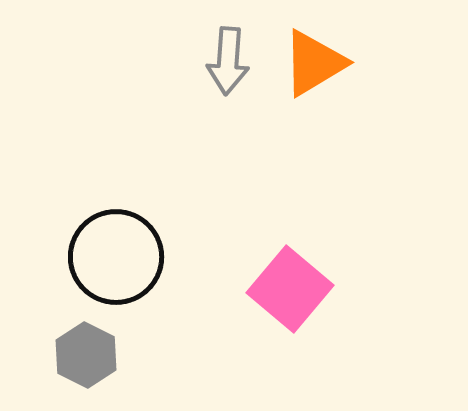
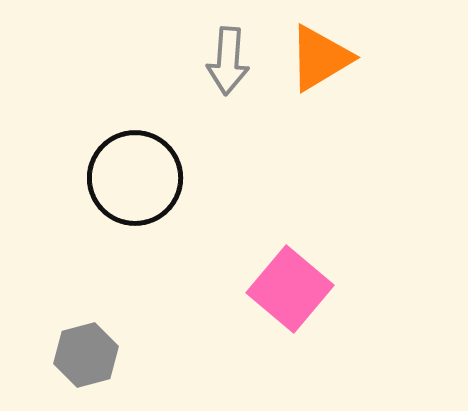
orange triangle: moved 6 px right, 5 px up
black circle: moved 19 px right, 79 px up
gray hexagon: rotated 18 degrees clockwise
